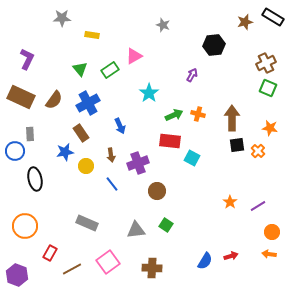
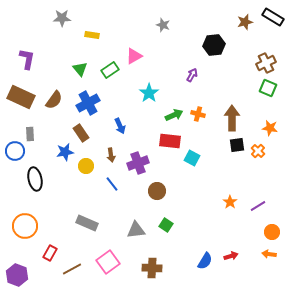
purple L-shape at (27, 59): rotated 15 degrees counterclockwise
